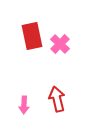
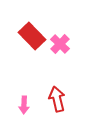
red rectangle: rotated 32 degrees counterclockwise
